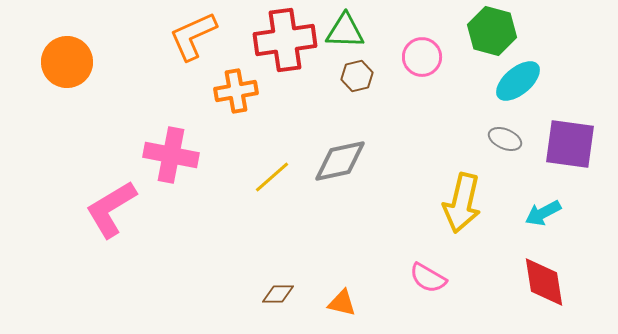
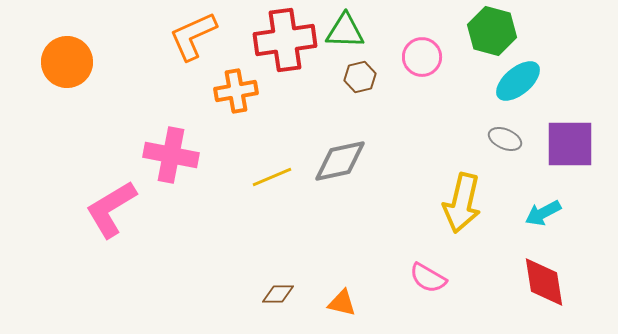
brown hexagon: moved 3 px right, 1 px down
purple square: rotated 8 degrees counterclockwise
yellow line: rotated 18 degrees clockwise
